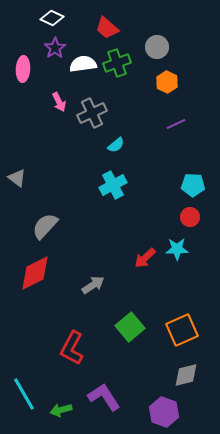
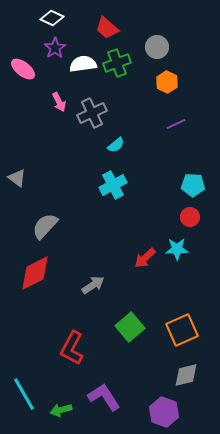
pink ellipse: rotated 55 degrees counterclockwise
